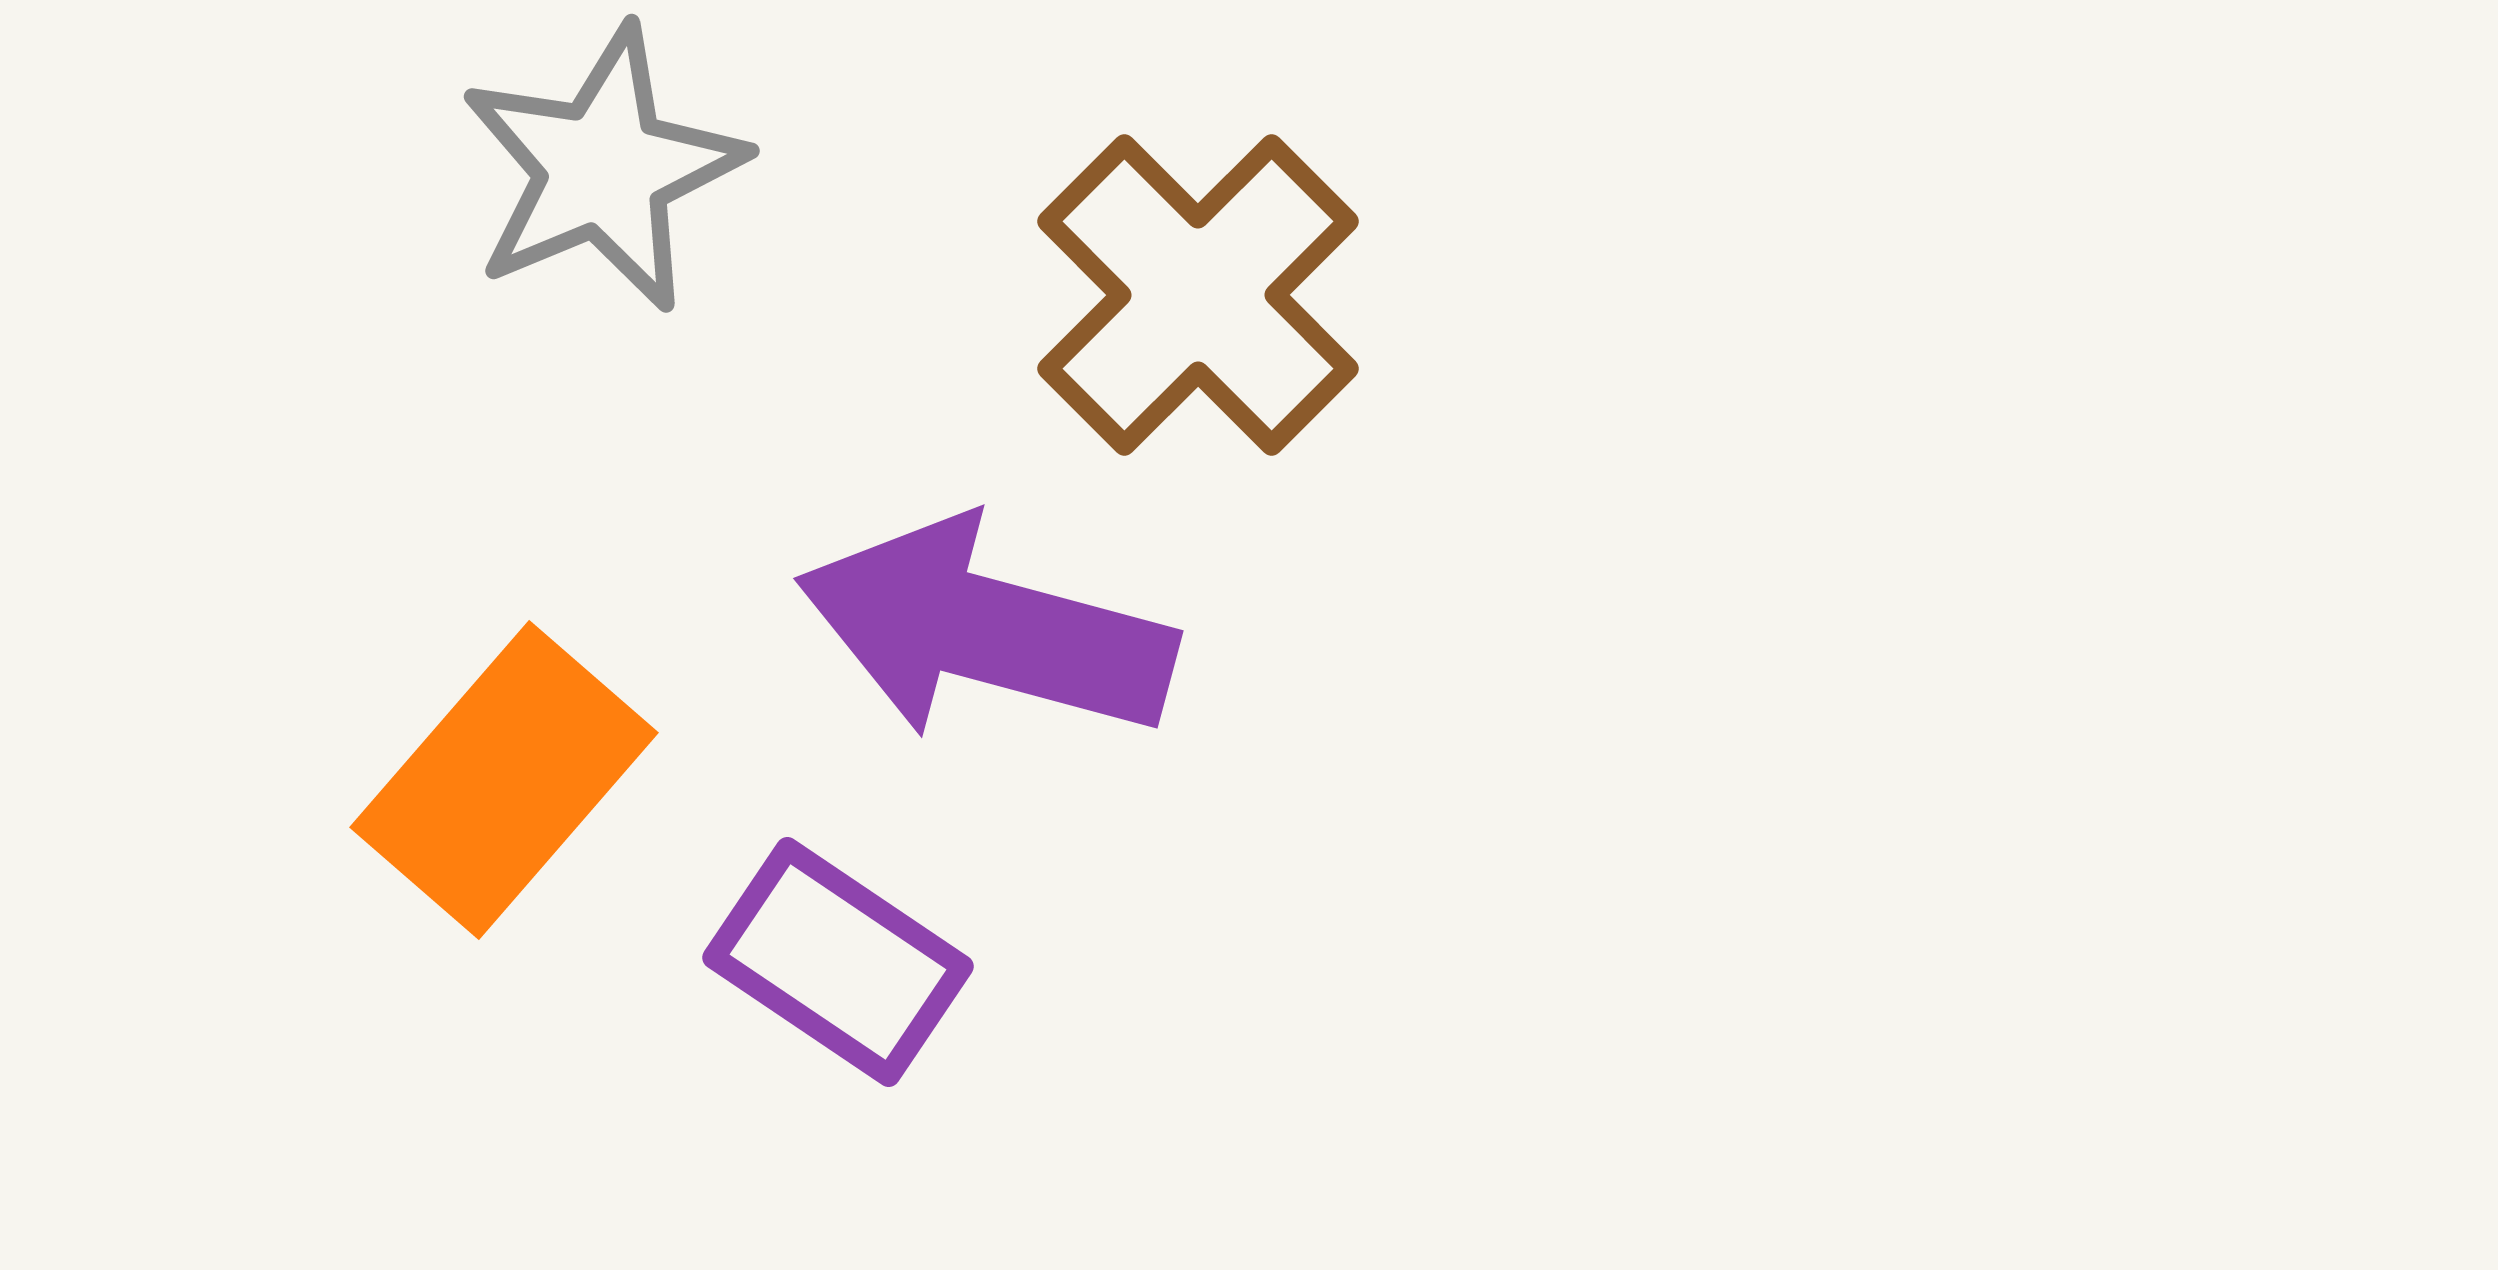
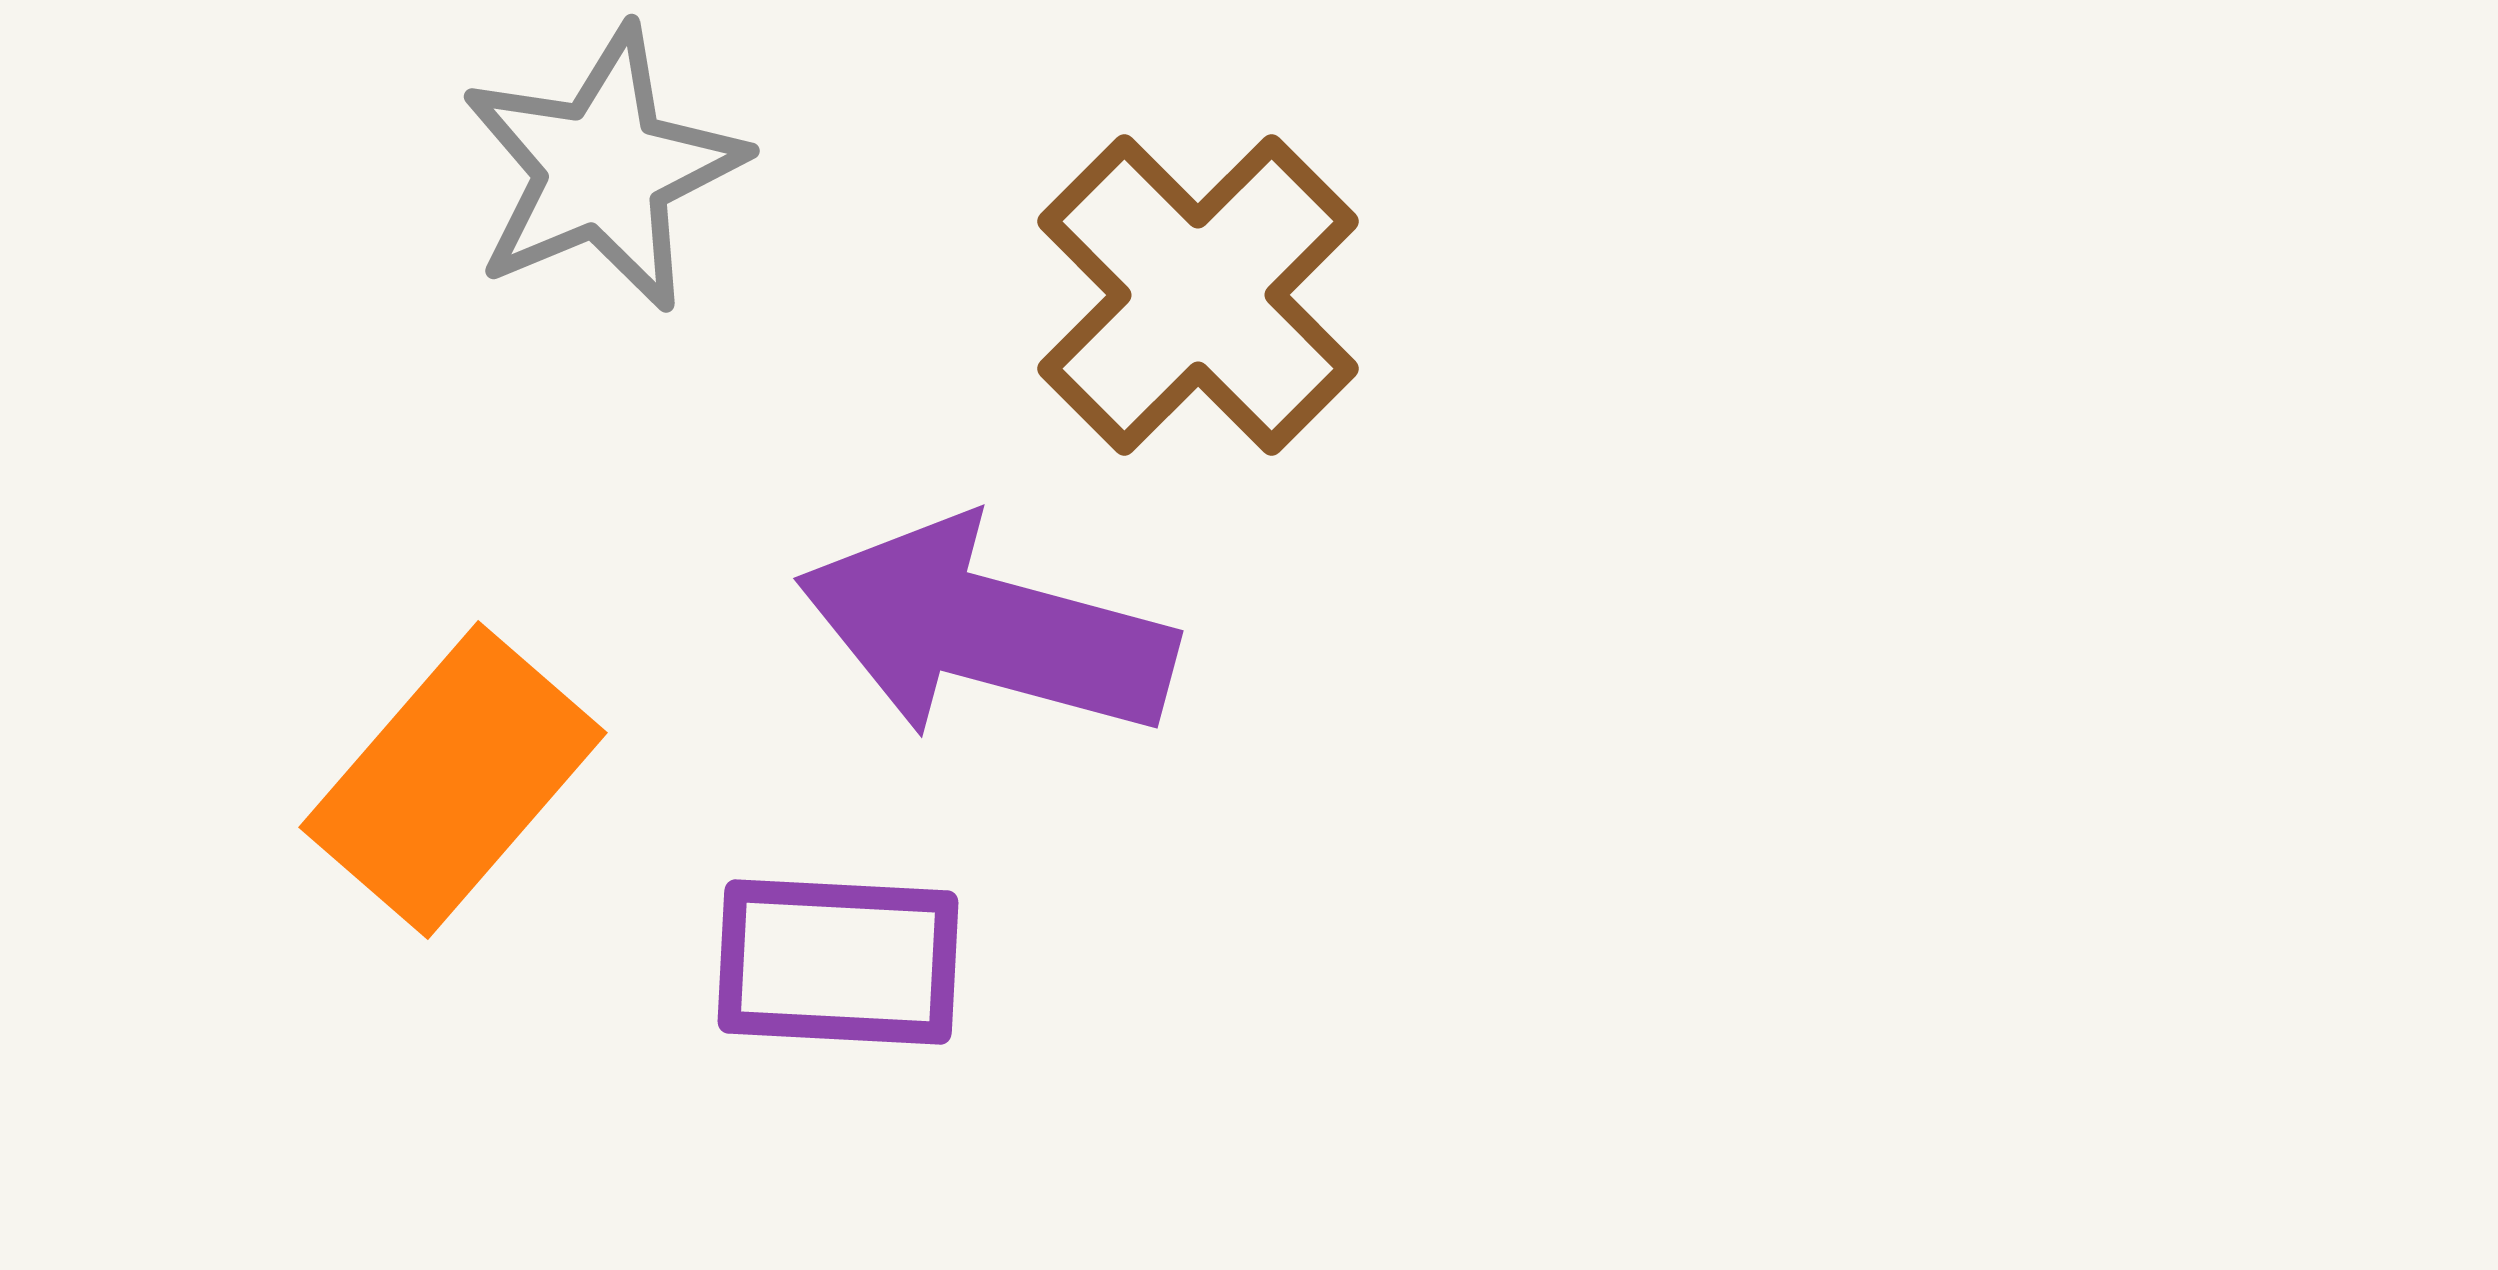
orange rectangle: moved 51 px left
purple rectangle: rotated 31 degrees counterclockwise
